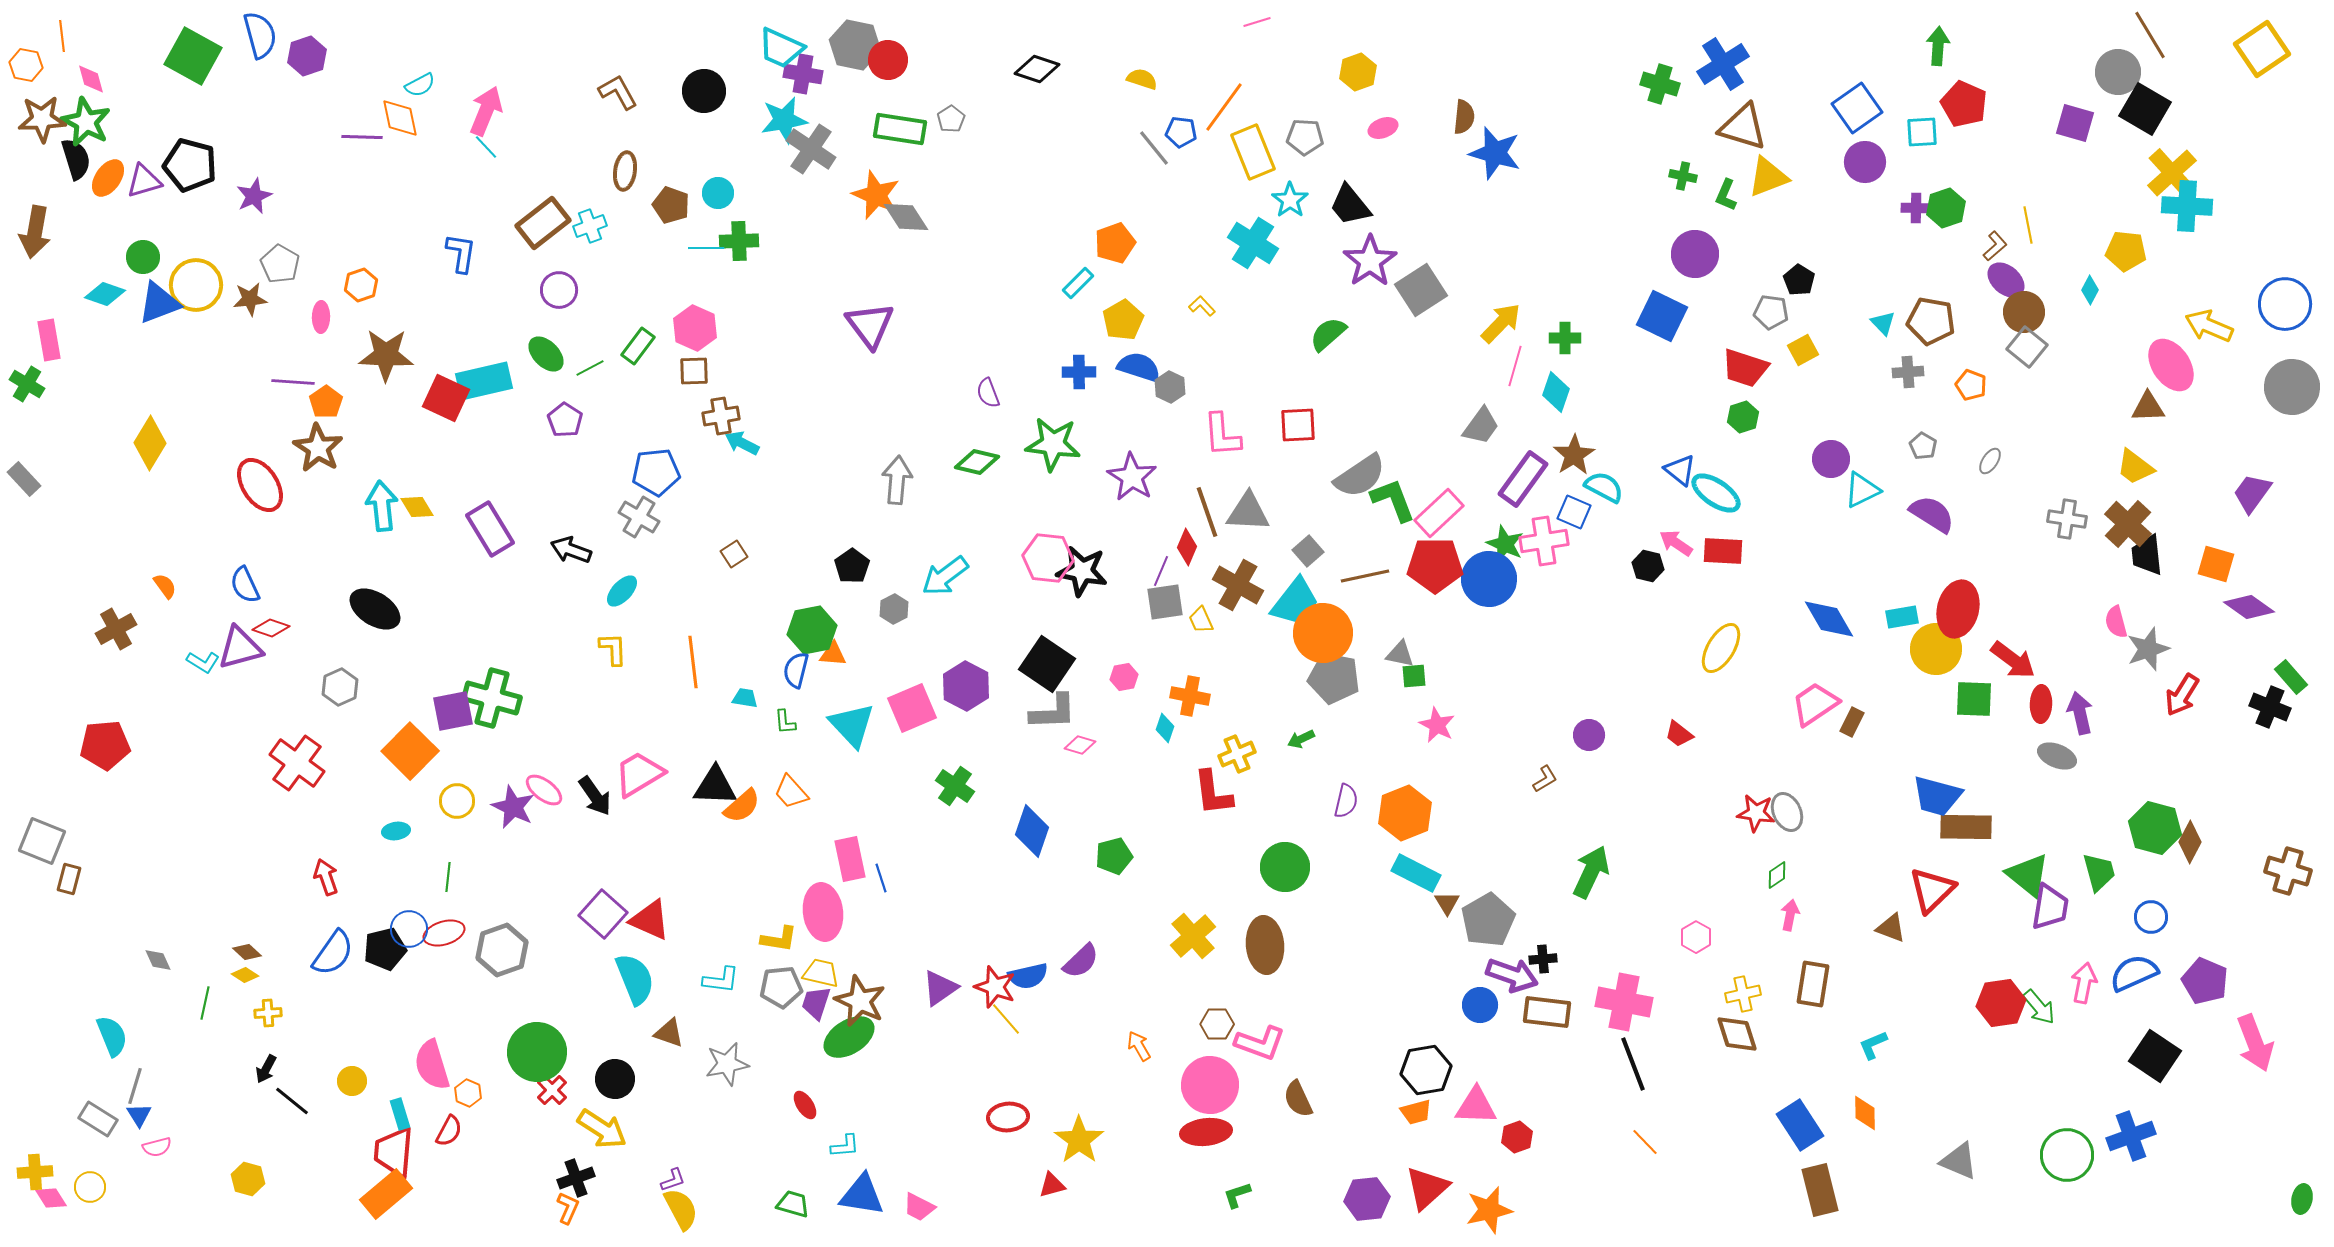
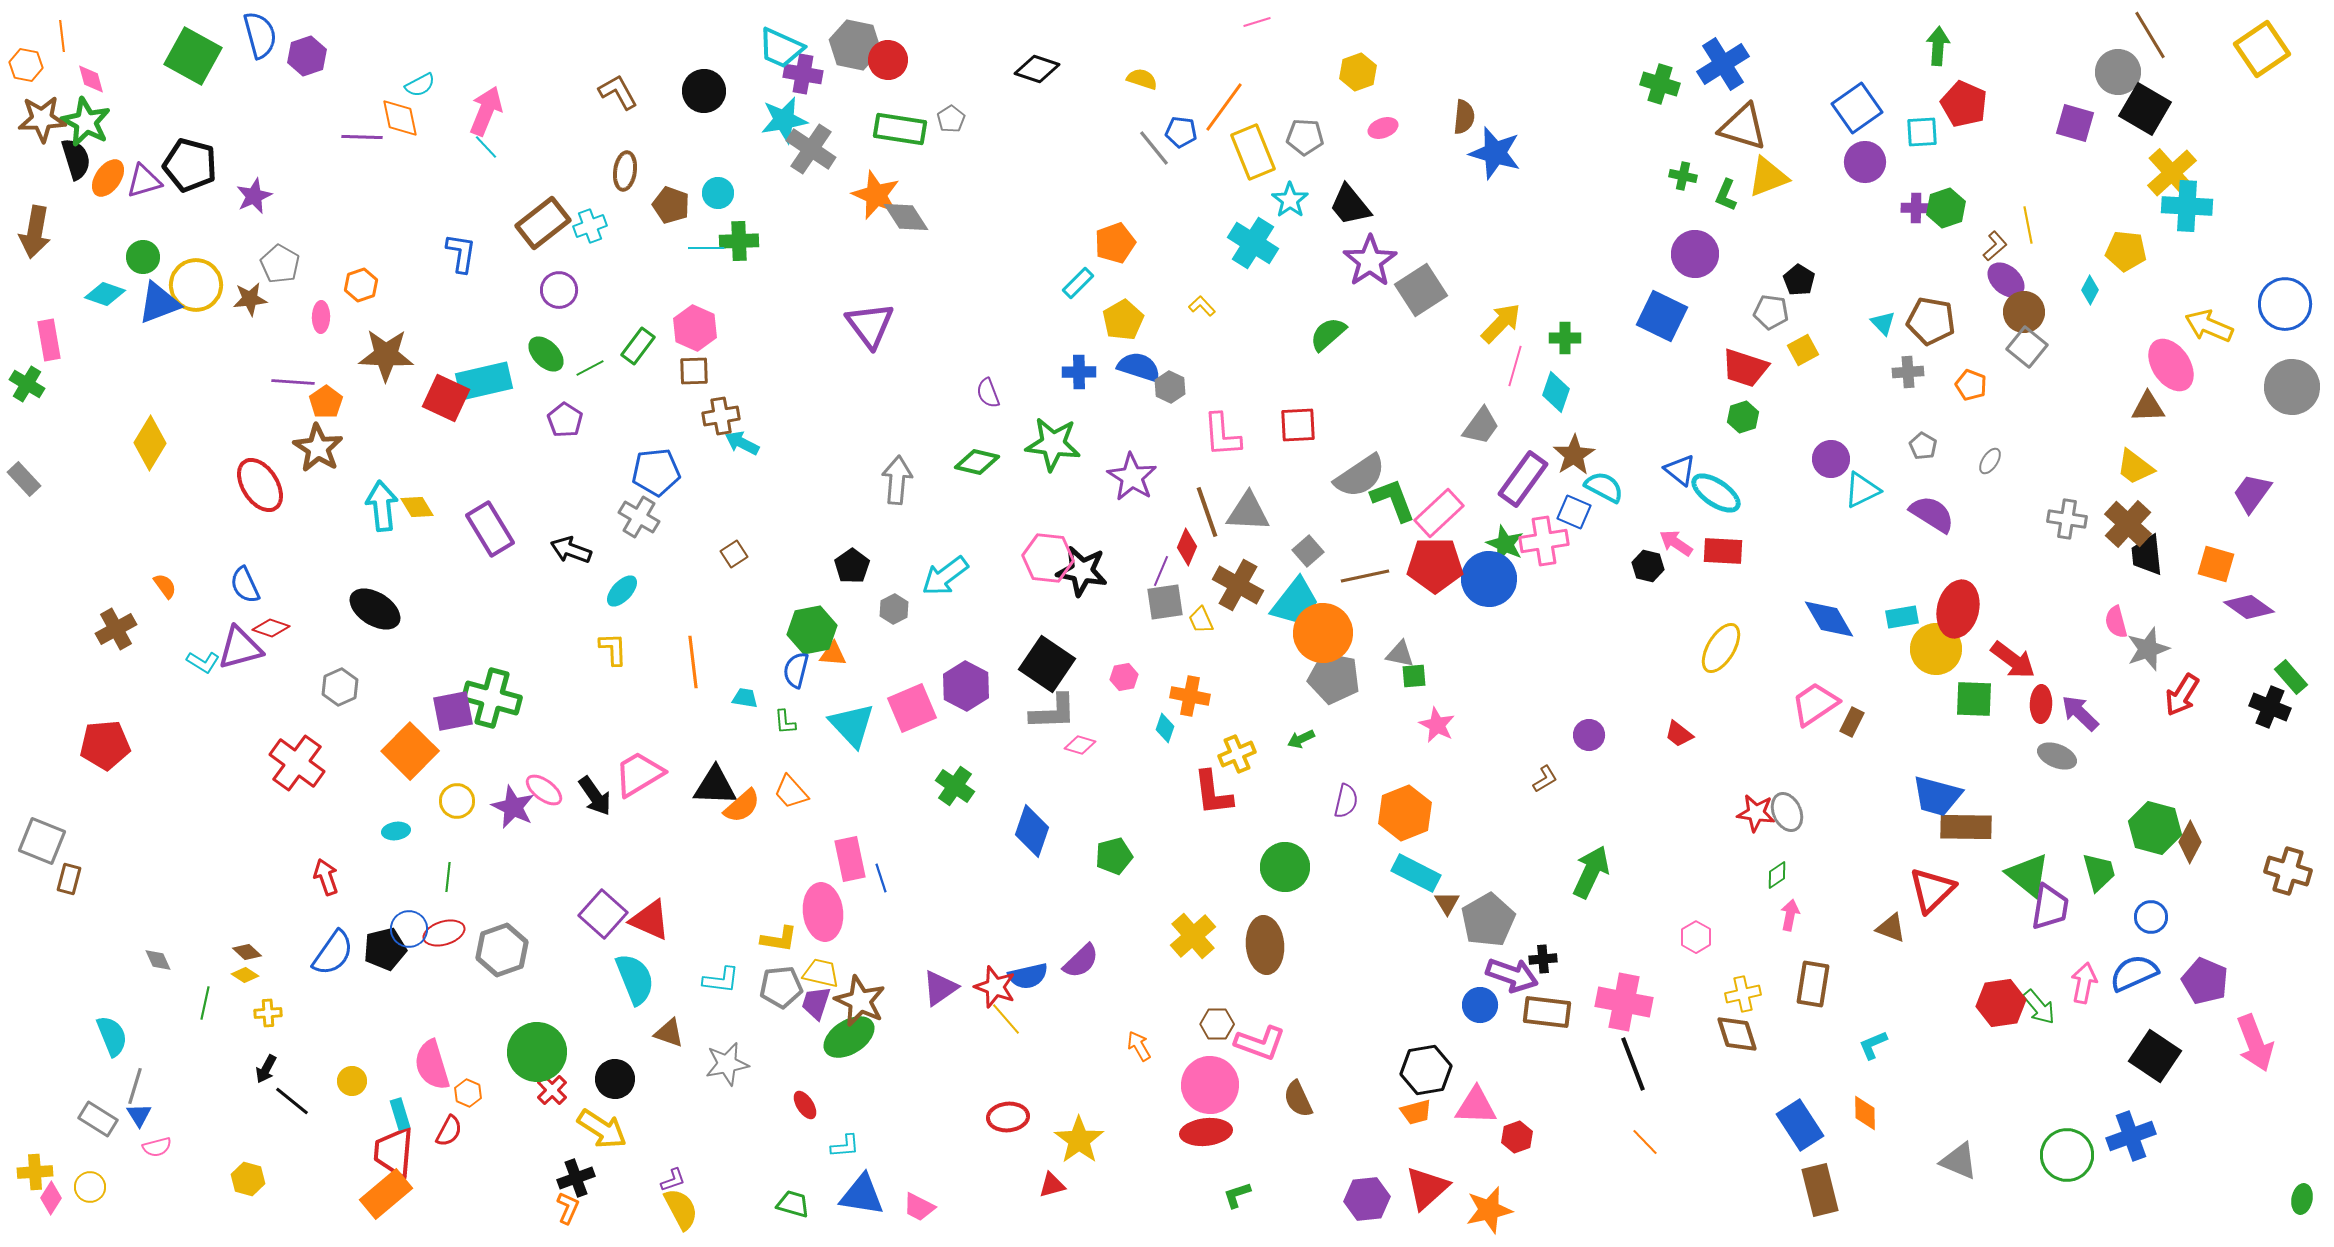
purple arrow at (2080, 713): rotated 33 degrees counterclockwise
pink diamond at (51, 1198): rotated 64 degrees clockwise
